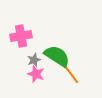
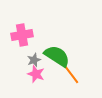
pink cross: moved 1 px right, 1 px up
